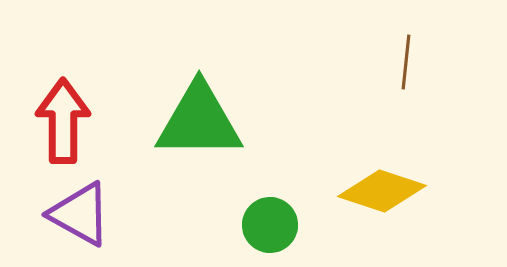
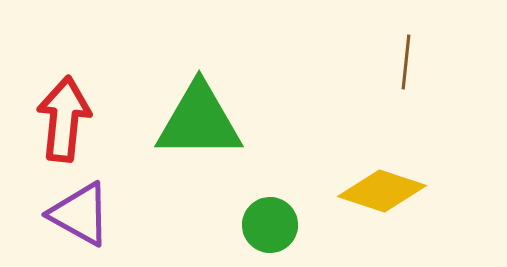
red arrow: moved 1 px right, 2 px up; rotated 6 degrees clockwise
